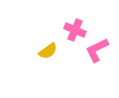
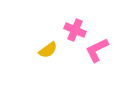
yellow semicircle: moved 1 px up
